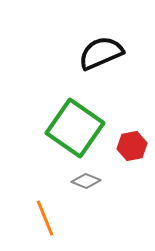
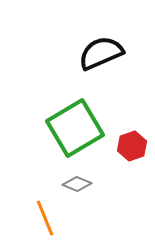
green square: rotated 24 degrees clockwise
red hexagon: rotated 8 degrees counterclockwise
gray diamond: moved 9 px left, 3 px down
